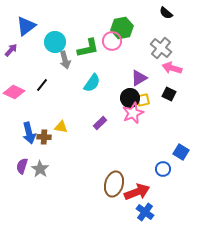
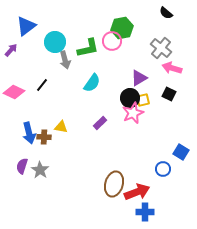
gray star: moved 1 px down
blue cross: rotated 36 degrees counterclockwise
